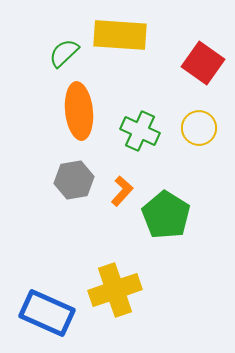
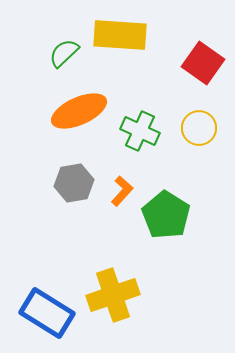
orange ellipse: rotated 72 degrees clockwise
gray hexagon: moved 3 px down
yellow cross: moved 2 px left, 5 px down
blue rectangle: rotated 8 degrees clockwise
